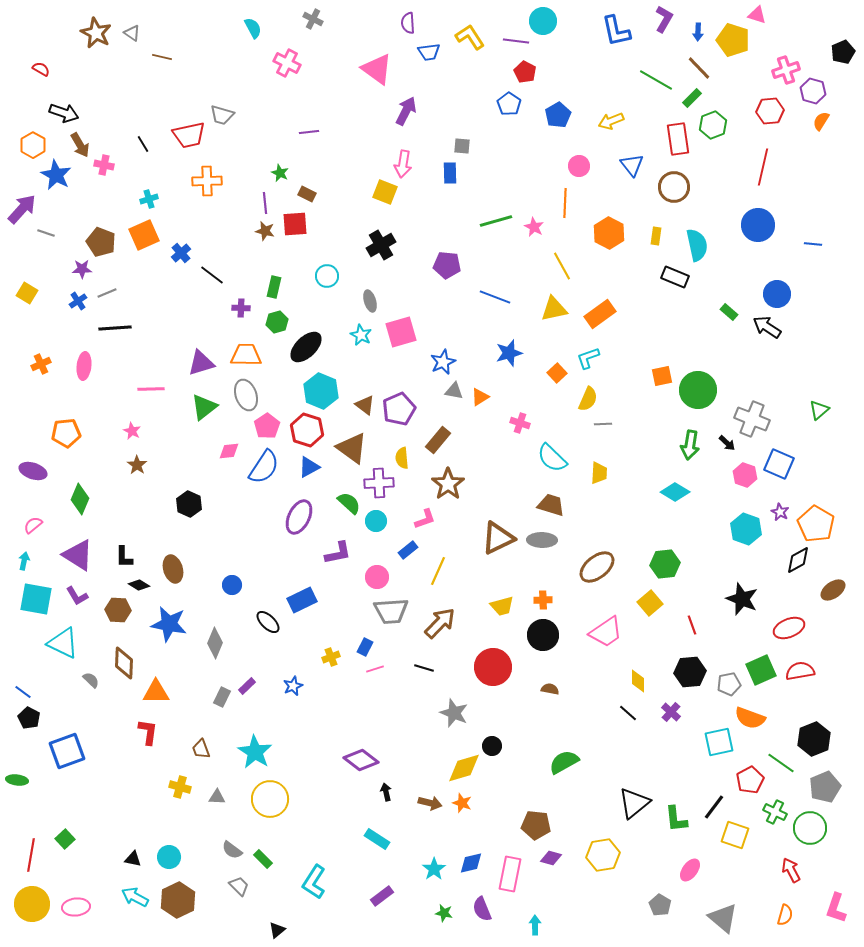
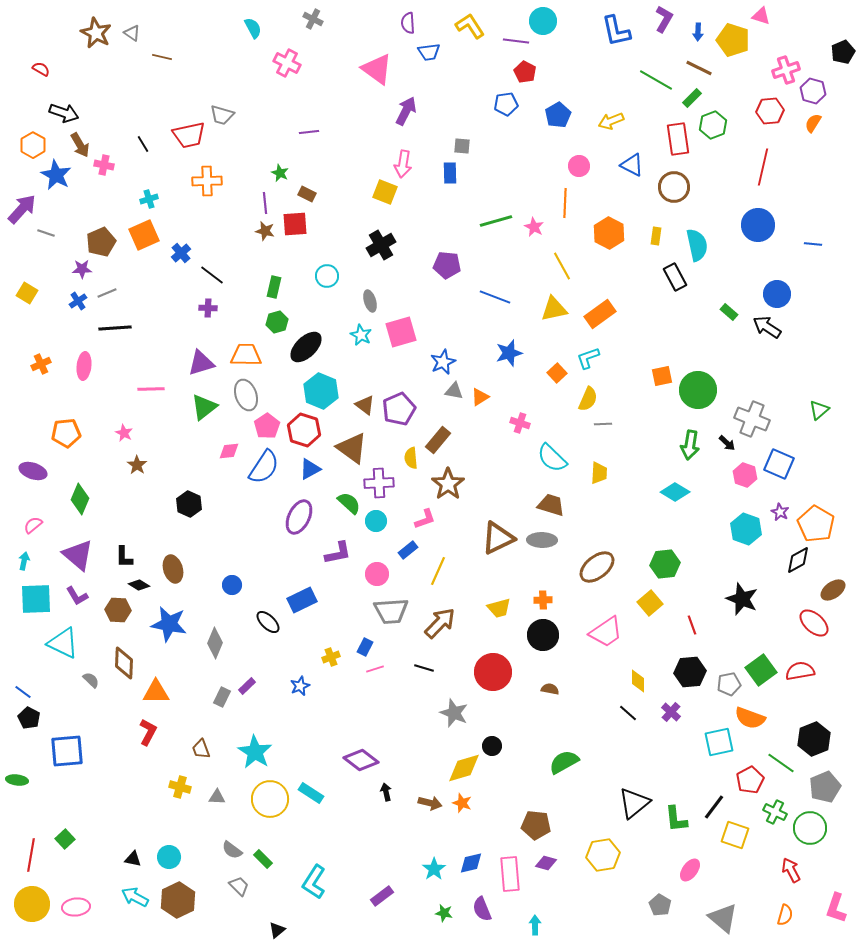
pink triangle at (757, 15): moved 4 px right, 1 px down
yellow L-shape at (470, 37): moved 11 px up
brown line at (699, 68): rotated 20 degrees counterclockwise
blue pentagon at (509, 104): moved 3 px left; rotated 30 degrees clockwise
orange semicircle at (821, 121): moved 8 px left, 2 px down
blue triangle at (632, 165): rotated 25 degrees counterclockwise
brown pentagon at (101, 242): rotated 28 degrees clockwise
black rectangle at (675, 277): rotated 40 degrees clockwise
purple cross at (241, 308): moved 33 px left
red hexagon at (307, 430): moved 3 px left
pink star at (132, 431): moved 8 px left, 2 px down
yellow semicircle at (402, 458): moved 9 px right
blue triangle at (309, 467): moved 1 px right, 2 px down
purple triangle at (78, 555): rotated 8 degrees clockwise
pink circle at (377, 577): moved 3 px up
cyan square at (36, 599): rotated 12 degrees counterclockwise
yellow trapezoid at (502, 606): moved 3 px left, 2 px down
red ellipse at (789, 628): moved 25 px right, 5 px up; rotated 64 degrees clockwise
red circle at (493, 667): moved 5 px down
green square at (761, 670): rotated 12 degrees counterclockwise
blue star at (293, 686): moved 7 px right
red L-shape at (148, 732): rotated 20 degrees clockwise
blue square at (67, 751): rotated 15 degrees clockwise
cyan rectangle at (377, 839): moved 66 px left, 46 px up
purple diamond at (551, 858): moved 5 px left, 5 px down
pink rectangle at (510, 874): rotated 16 degrees counterclockwise
